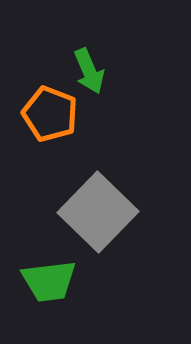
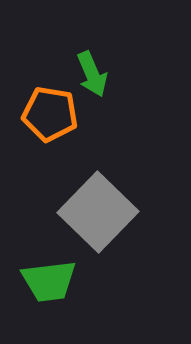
green arrow: moved 3 px right, 3 px down
orange pentagon: rotated 12 degrees counterclockwise
